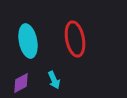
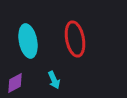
purple diamond: moved 6 px left
